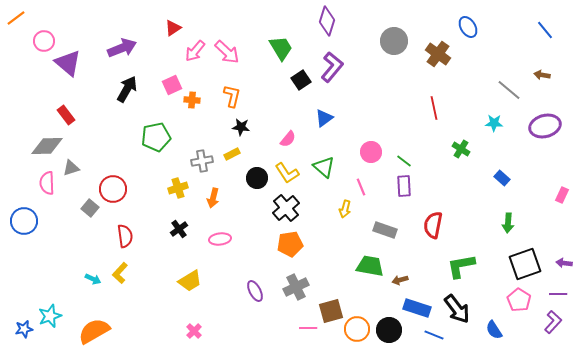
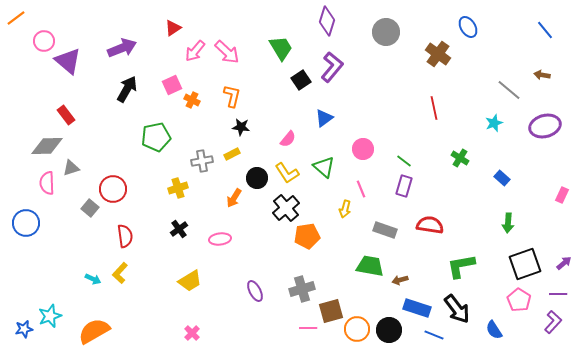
gray circle at (394, 41): moved 8 px left, 9 px up
purple triangle at (68, 63): moved 2 px up
orange cross at (192, 100): rotated 21 degrees clockwise
cyan star at (494, 123): rotated 24 degrees counterclockwise
green cross at (461, 149): moved 1 px left, 9 px down
pink circle at (371, 152): moved 8 px left, 3 px up
purple rectangle at (404, 186): rotated 20 degrees clockwise
pink line at (361, 187): moved 2 px down
orange arrow at (213, 198): moved 21 px right; rotated 18 degrees clockwise
blue circle at (24, 221): moved 2 px right, 2 px down
red semicircle at (433, 225): moved 3 px left; rotated 88 degrees clockwise
orange pentagon at (290, 244): moved 17 px right, 8 px up
purple arrow at (564, 263): rotated 133 degrees clockwise
gray cross at (296, 287): moved 6 px right, 2 px down; rotated 10 degrees clockwise
pink cross at (194, 331): moved 2 px left, 2 px down
